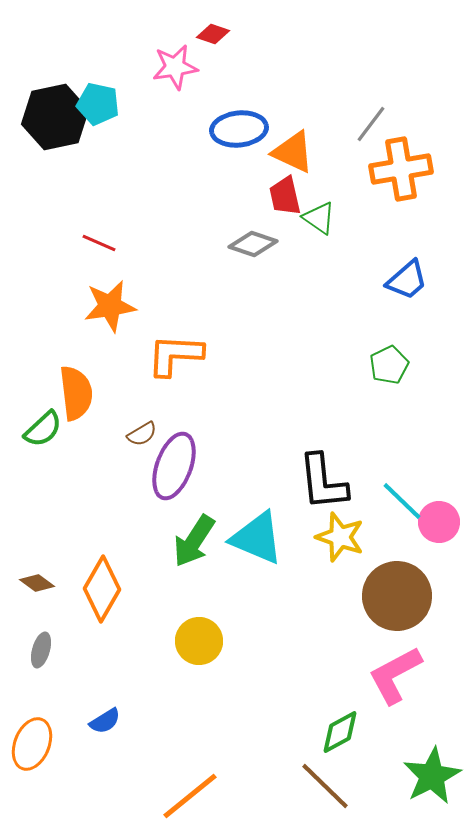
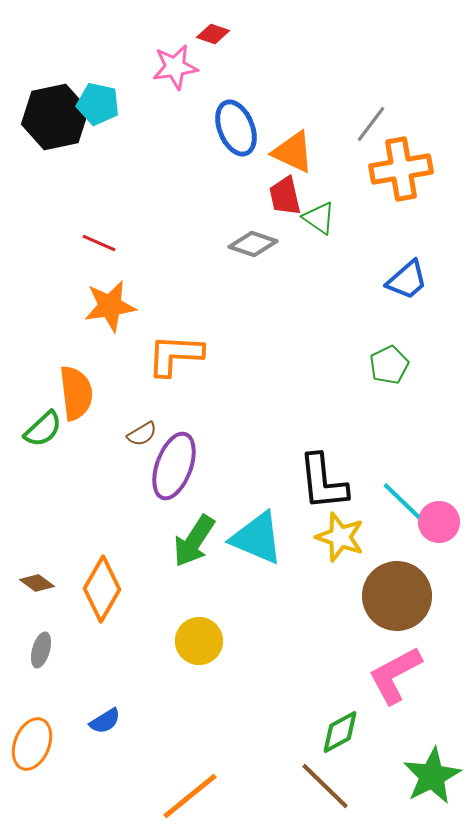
blue ellipse: moved 3 px left, 1 px up; rotated 74 degrees clockwise
